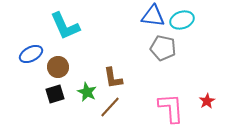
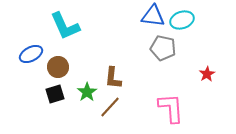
brown L-shape: rotated 15 degrees clockwise
green star: rotated 12 degrees clockwise
red star: moved 27 px up
